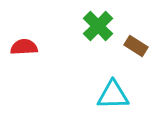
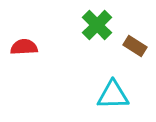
green cross: moved 1 px left, 1 px up
brown rectangle: moved 1 px left
